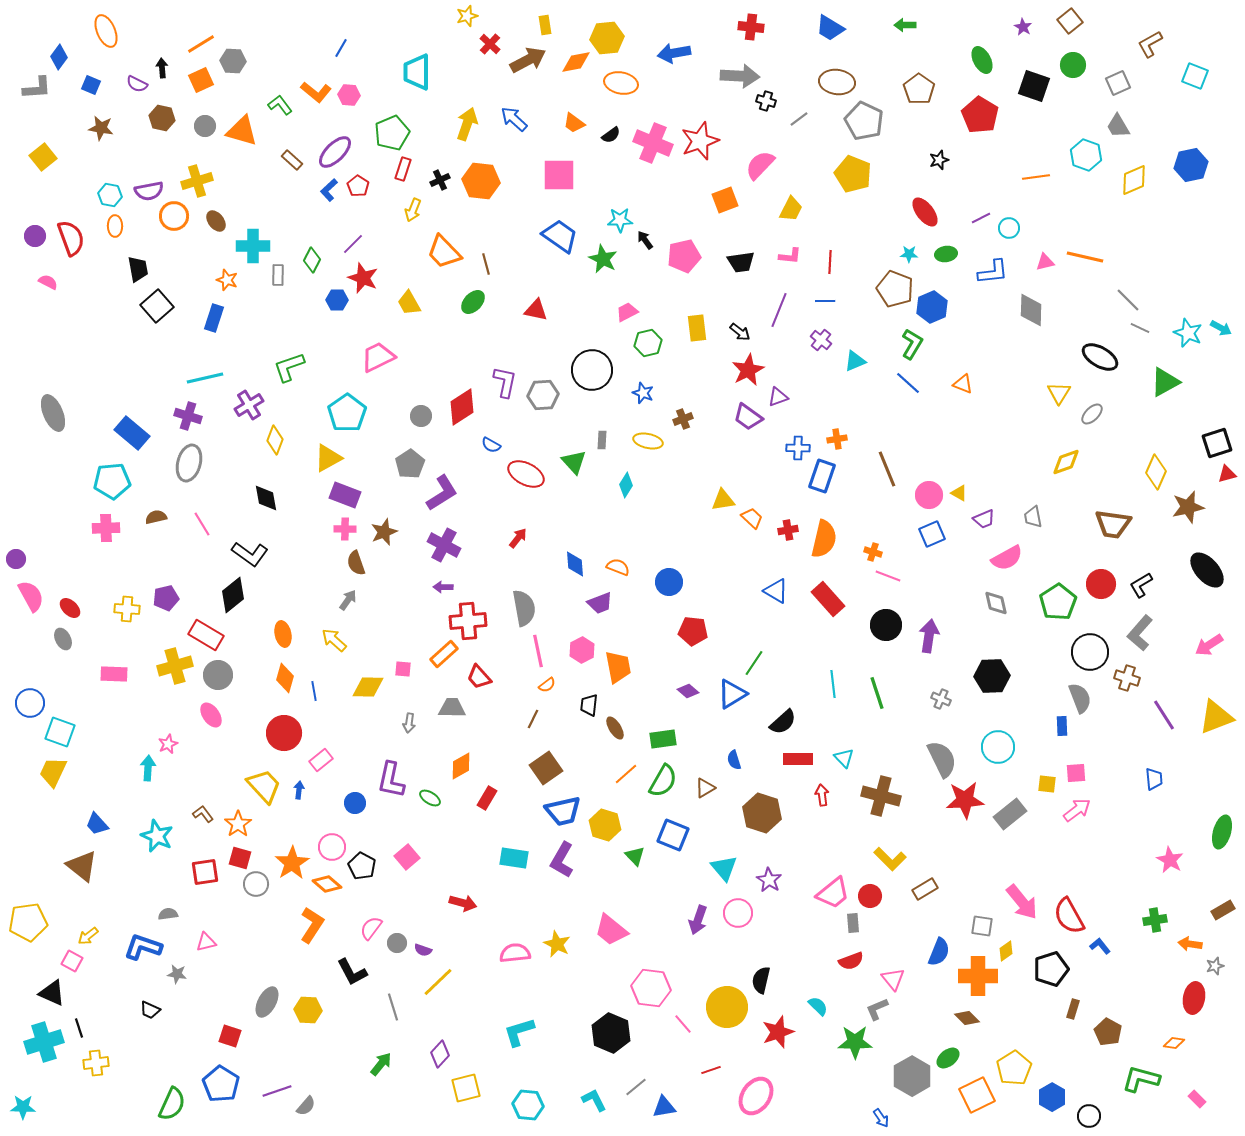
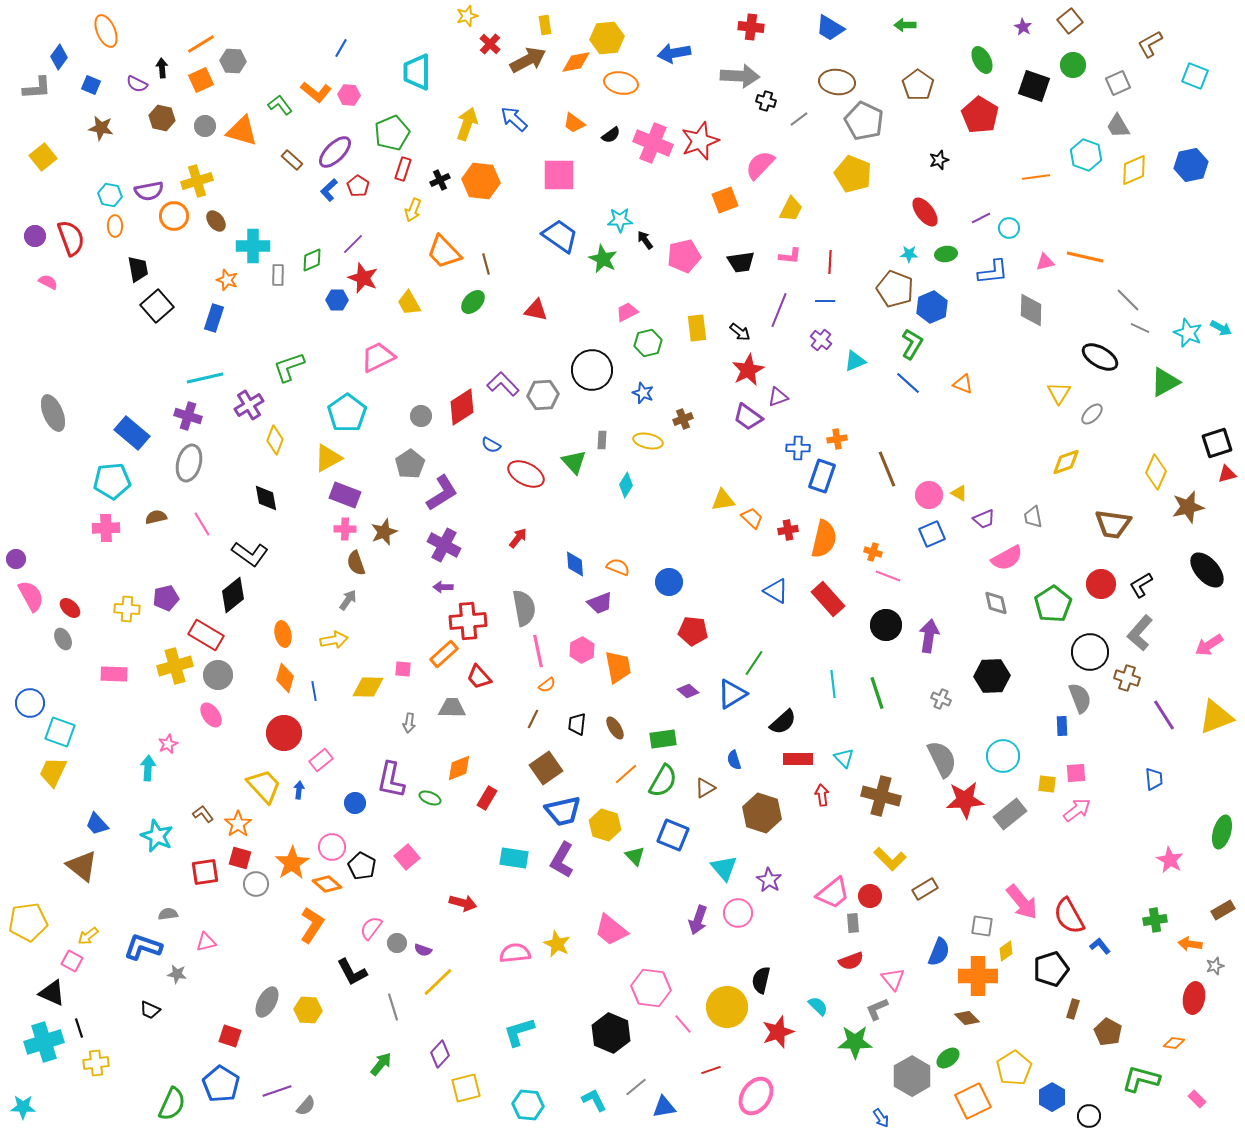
brown pentagon at (919, 89): moved 1 px left, 4 px up
yellow diamond at (1134, 180): moved 10 px up
green diamond at (312, 260): rotated 40 degrees clockwise
purple L-shape at (505, 382): moved 2 px left, 2 px down; rotated 56 degrees counterclockwise
green pentagon at (1058, 602): moved 5 px left, 2 px down
yellow arrow at (334, 640): rotated 128 degrees clockwise
black trapezoid at (589, 705): moved 12 px left, 19 px down
cyan circle at (998, 747): moved 5 px right, 9 px down
orange diamond at (461, 766): moved 2 px left, 2 px down; rotated 8 degrees clockwise
green ellipse at (430, 798): rotated 10 degrees counterclockwise
orange square at (977, 1095): moved 4 px left, 6 px down
